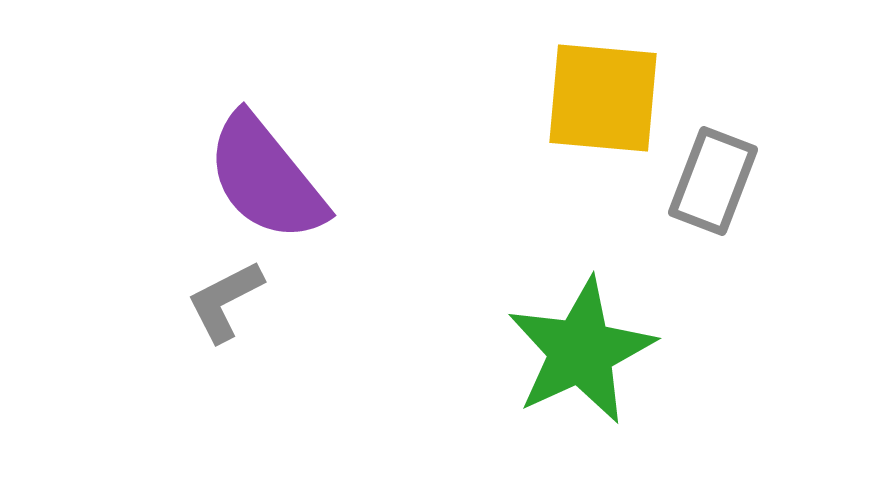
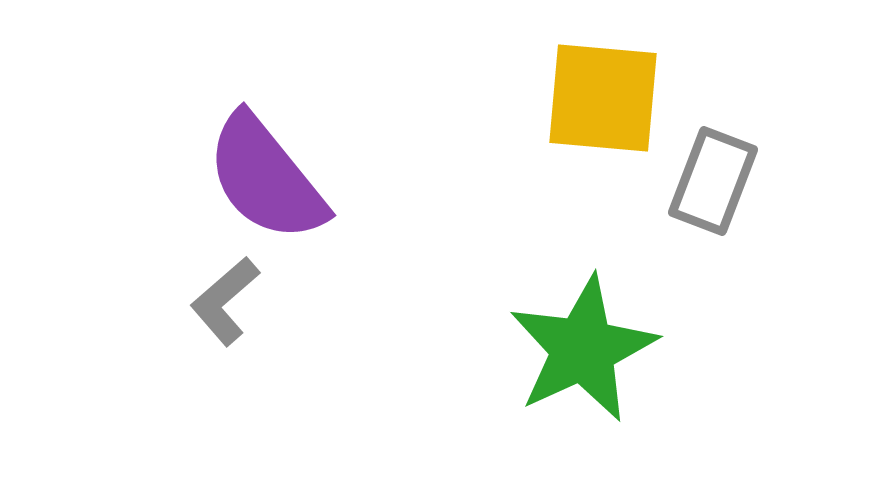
gray L-shape: rotated 14 degrees counterclockwise
green star: moved 2 px right, 2 px up
